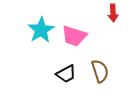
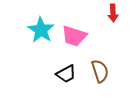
cyan star: rotated 8 degrees counterclockwise
